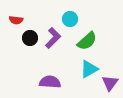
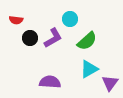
purple L-shape: rotated 15 degrees clockwise
